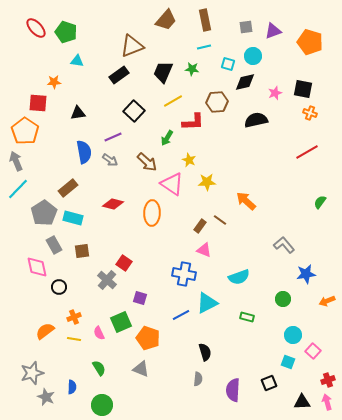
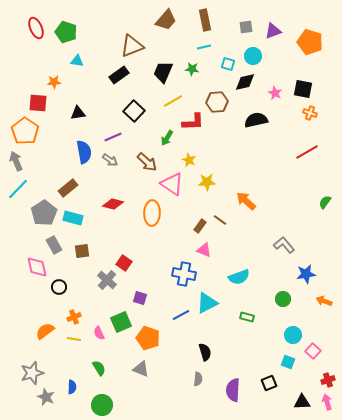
red ellipse at (36, 28): rotated 20 degrees clockwise
pink star at (275, 93): rotated 24 degrees counterclockwise
green semicircle at (320, 202): moved 5 px right
orange arrow at (327, 301): moved 3 px left; rotated 42 degrees clockwise
